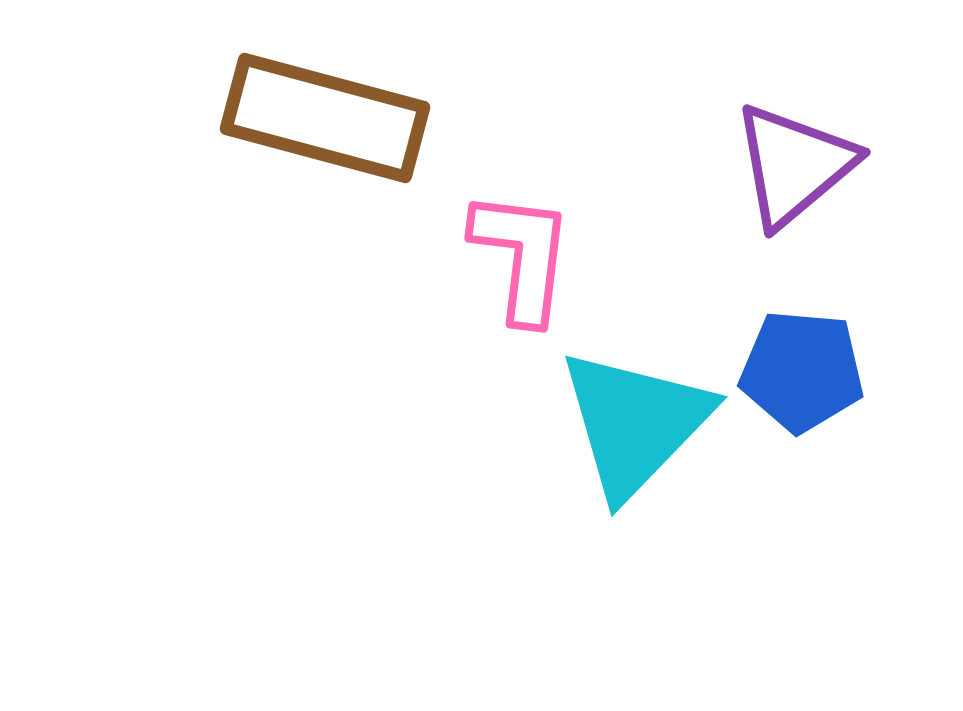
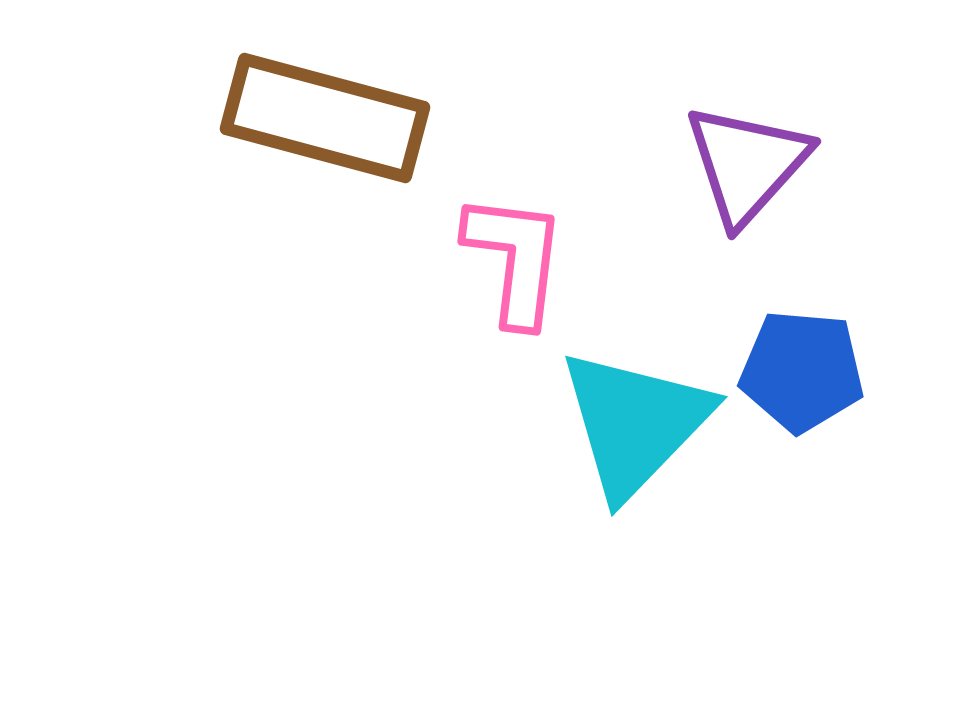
purple triangle: moved 47 px left, 1 px up; rotated 8 degrees counterclockwise
pink L-shape: moved 7 px left, 3 px down
